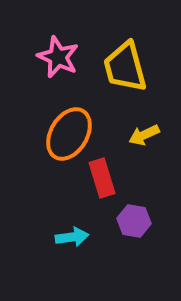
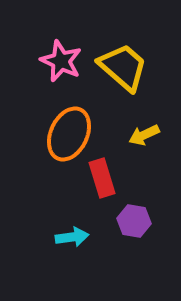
pink star: moved 3 px right, 4 px down
yellow trapezoid: moved 2 px left; rotated 146 degrees clockwise
orange ellipse: rotated 6 degrees counterclockwise
